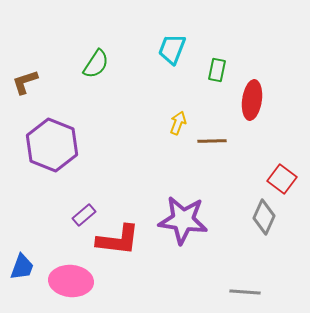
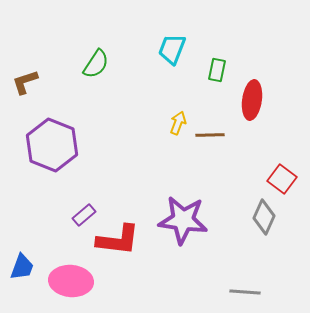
brown line: moved 2 px left, 6 px up
